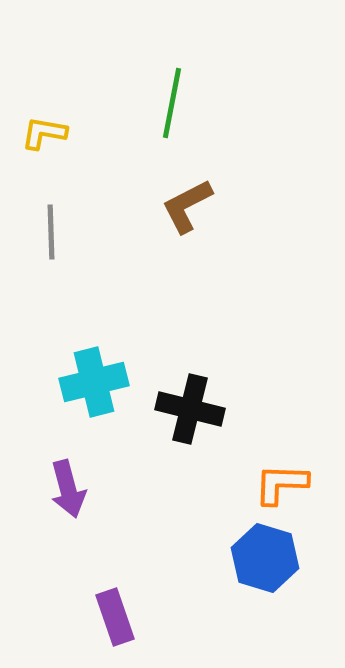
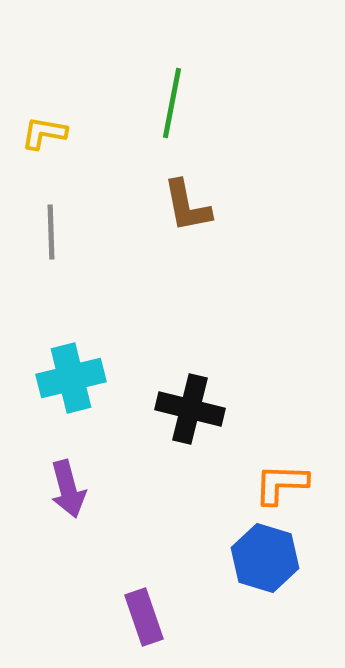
brown L-shape: rotated 74 degrees counterclockwise
cyan cross: moved 23 px left, 4 px up
purple rectangle: moved 29 px right
